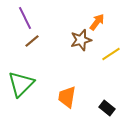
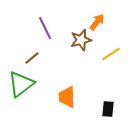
purple line: moved 20 px right, 10 px down
brown line: moved 17 px down
green triangle: rotated 8 degrees clockwise
orange trapezoid: rotated 10 degrees counterclockwise
black rectangle: moved 1 px right, 1 px down; rotated 56 degrees clockwise
